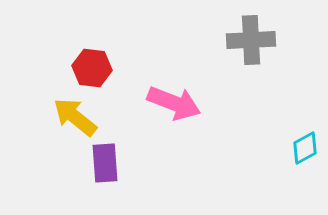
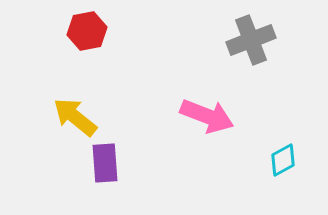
gray cross: rotated 18 degrees counterclockwise
red hexagon: moved 5 px left, 37 px up; rotated 18 degrees counterclockwise
pink arrow: moved 33 px right, 13 px down
cyan diamond: moved 22 px left, 12 px down
